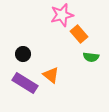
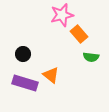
purple rectangle: rotated 15 degrees counterclockwise
